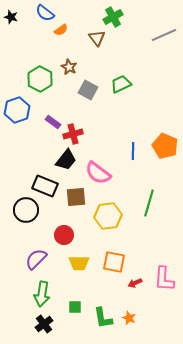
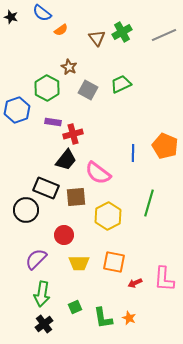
blue semicircle: moved 3 px left
green cross: moved 9 px right, 15 px down
green hexagon: moved 7 px right, 9 px down
purple rectangle: rotated 28 degrees counterclockwise
blue line: moved 2 px down
black rectangle: moved 1 px right, 2 px down
yellow hexagon: rotated 20 degrees counterclockwise
green square: rotated 24 degrees counterclockwise
